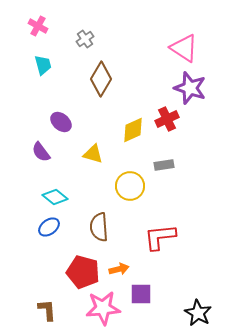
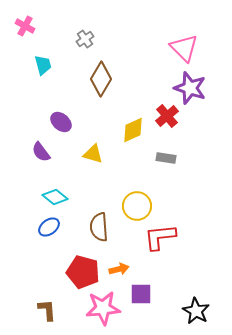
pink cross: moved 13 px left
pink triangle: rotated 12 degrees clockwise
red cross: moved 3 px up; rotated 15 degrees counterclockwise
gray rectangle: moved 2 px right, 7 px up; rotated 18 degrees clockwise
yellow circle: moved 7 px right, 20 px down
black star: moved 2 px left, 2 px up
